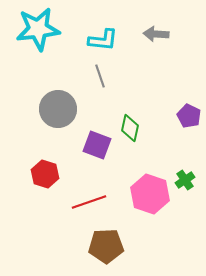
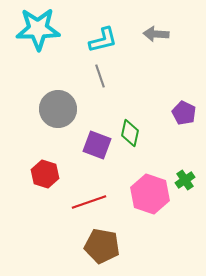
cyan star: rotated 6 degrees clockwise
cyan L-shape: rotated 20 degrees counterclockwise
purple pentagon: moved 5 px left, 3 px up
green diamond: moved 5 px down
brown pentagon: moved 4 px left; rotated 12 degrees clockwise
